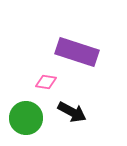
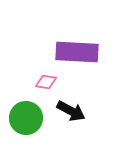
purple rectangle: rotated 15 degrees counterclockwise
black arrow: moved 1 px left, 1 px up
